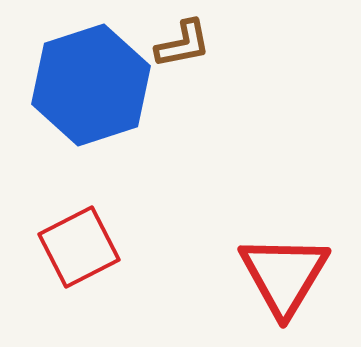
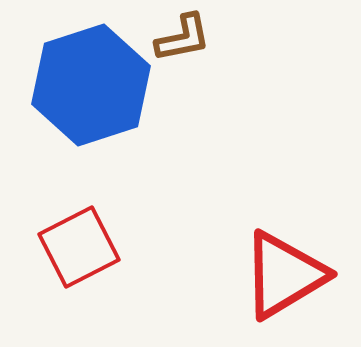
brown L-shape: moved 6 px up
red triangle: rotated 28 degrees clockwise
